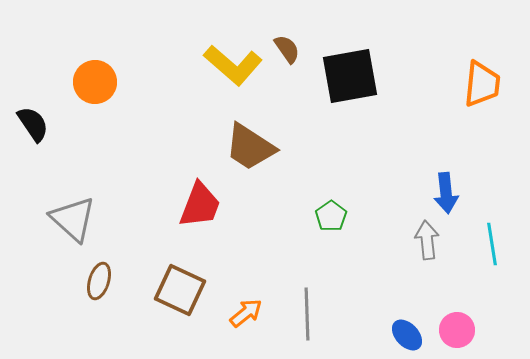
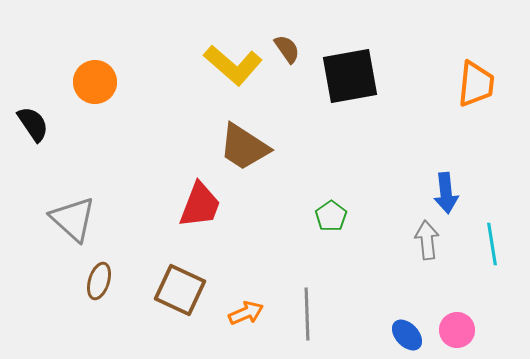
orange trapezoid: moved 6 px left
brown trapezoid: moved 6 px left
orange arrow: rotated 16 degrees clockwise
